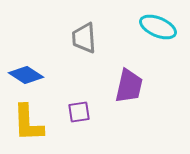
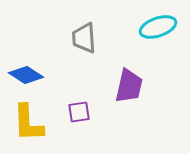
cyan ellipse: rotated 42 degrees counterclockwise
